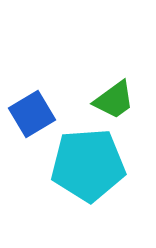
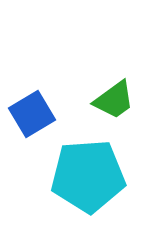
cyan pentagon: moved 11 px down
